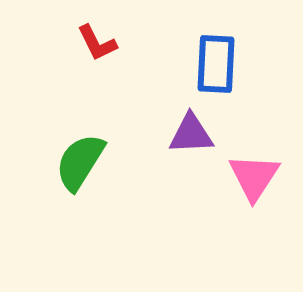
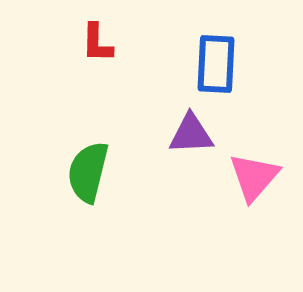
red L-shape: rotated 27 degrees clockwise
green semicircle: moved 8 px right, 10 px down; rotated 18 degrees counterclockwise
pink triangle: rotated 8 degrees clockwise
